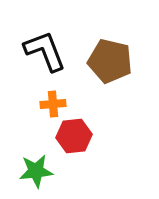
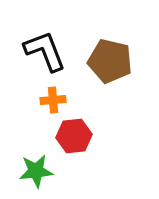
orange cross: moved 4 px up
